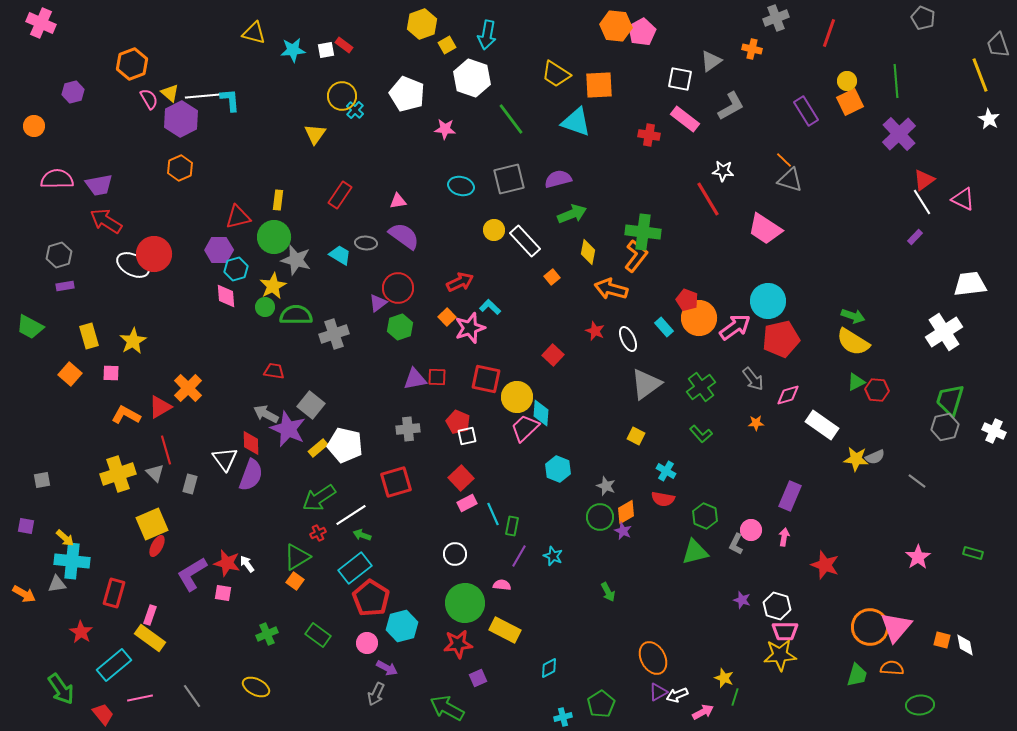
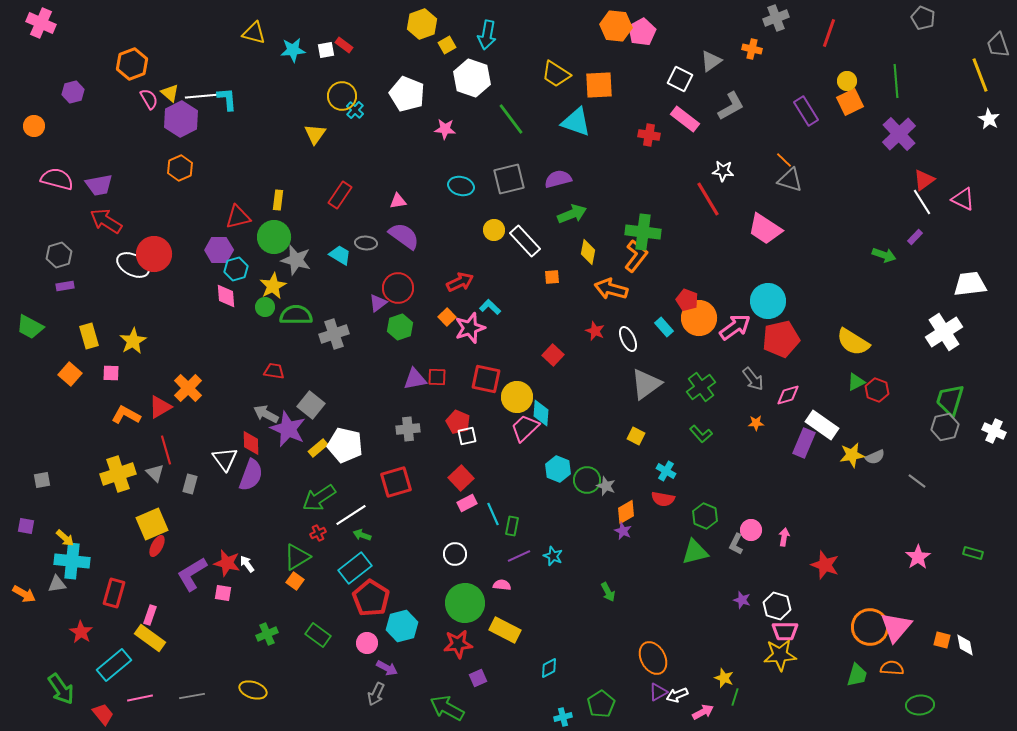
white square at (680, 79): rotated 15 degrees clockwise
cyan L-shape at (230, 100): moved 3 px left, 1 px up
pink semicircle at (57, 179): rotated 16 degrees clockwise
orange square at (552, 277): rotated 35 degrees clockwise
green arrow at (853, 316): moved 31 px right, 61 px up
red hexagon at (877, 390): rotated 15 degrees clockwise
yellow star at (856, 459): moved 4 px left, 4 px up; rotated 15 degrees counterclockwise
purple rectangle at (790, 496): moved 14 px right, 53 px up
green circle at (600, 517): moved 13 px left, 37 px up
purple line at (519, 556): rotated 35 degrees clockwise
yellow ellipse at (256, 687): moved 3 px left, 3 px down; rotated 8 degrees counterclockwise
gray line at (192, 696): rotated 65 degrees counterclockwise
